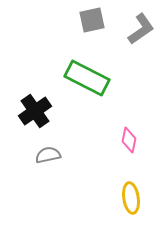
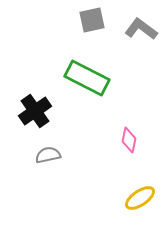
gray L-shape: rotated 108 degrees counterclockwise
yellow ellipse: moved 9 px right; rotated 64 degrees clockwise
